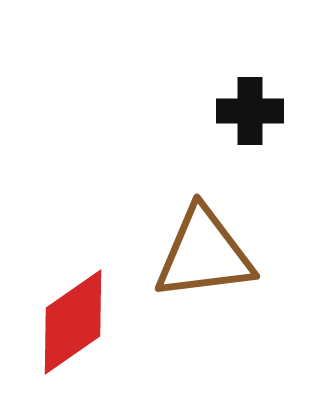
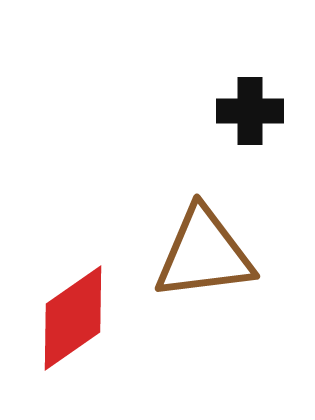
red diamond: moved 4 px up
